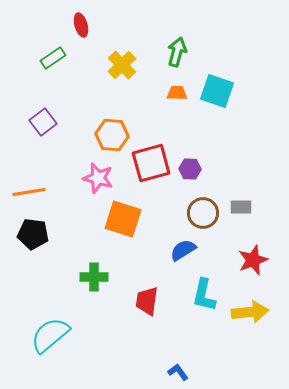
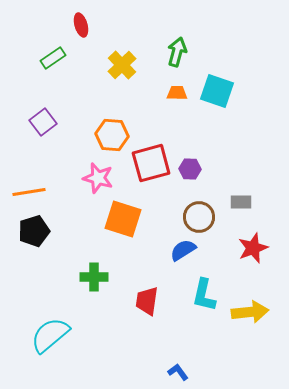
gray rectangle: moved 5 px up
brown circle: moved 4 px left, 4 px down
black pentagon: moved 1 px right, 3 px up; rotated 24 degrees counterclockwise
red star: moved 12 px up
